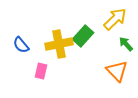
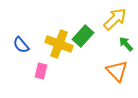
yellow cross: rotated 32 degrees clockwise
